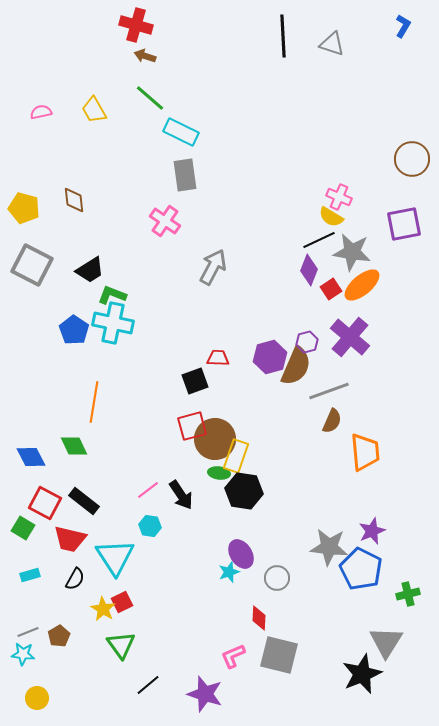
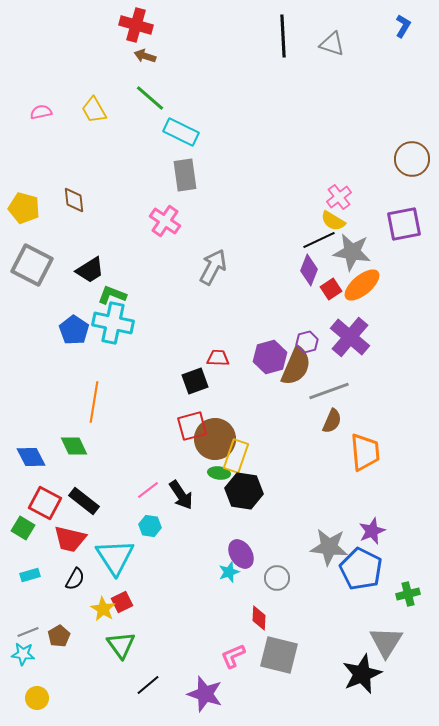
pink cross at (339, 197): rotated 30 degrees clockwise
yellow semicircle at (331, 217): moved 2 px right, 4 px down
